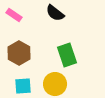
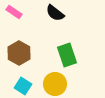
pink rectangle: moved 3 px up
cyan square: rotated 36 degrees clockwise
